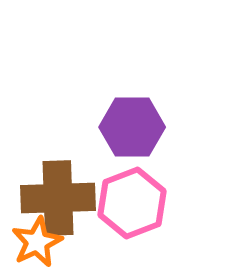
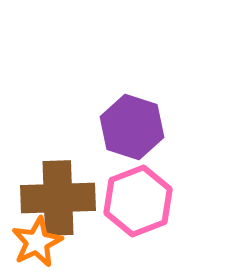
purple hexagon: rotated 18 degrees clockwise
pink hexagon: moved 6 px right, 2 px up
